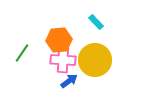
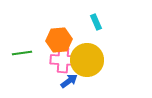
cyan rectangle: rotated 21 degrees clockwise
green line: rotated 48 degrees clockwise
yellow circle: moved 8 px left
